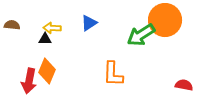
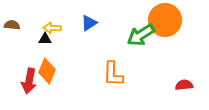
red semicircle: rotated 18 degrees counterclockwise
